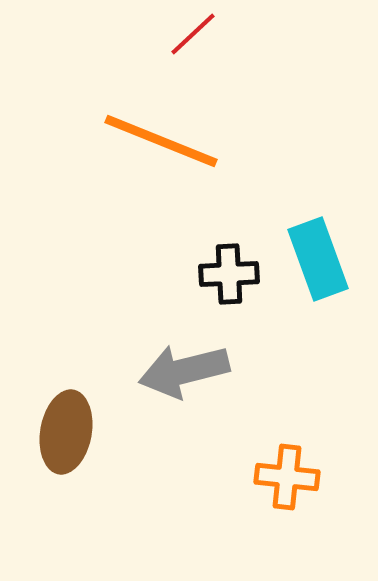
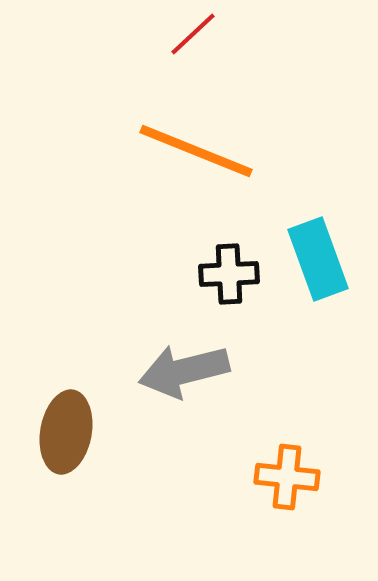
orange line: moved 35 px right, 10 px down
